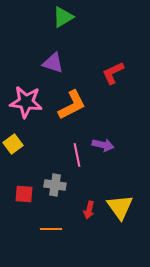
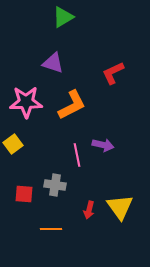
pink star: rotated 8 degrees counterclockwise
